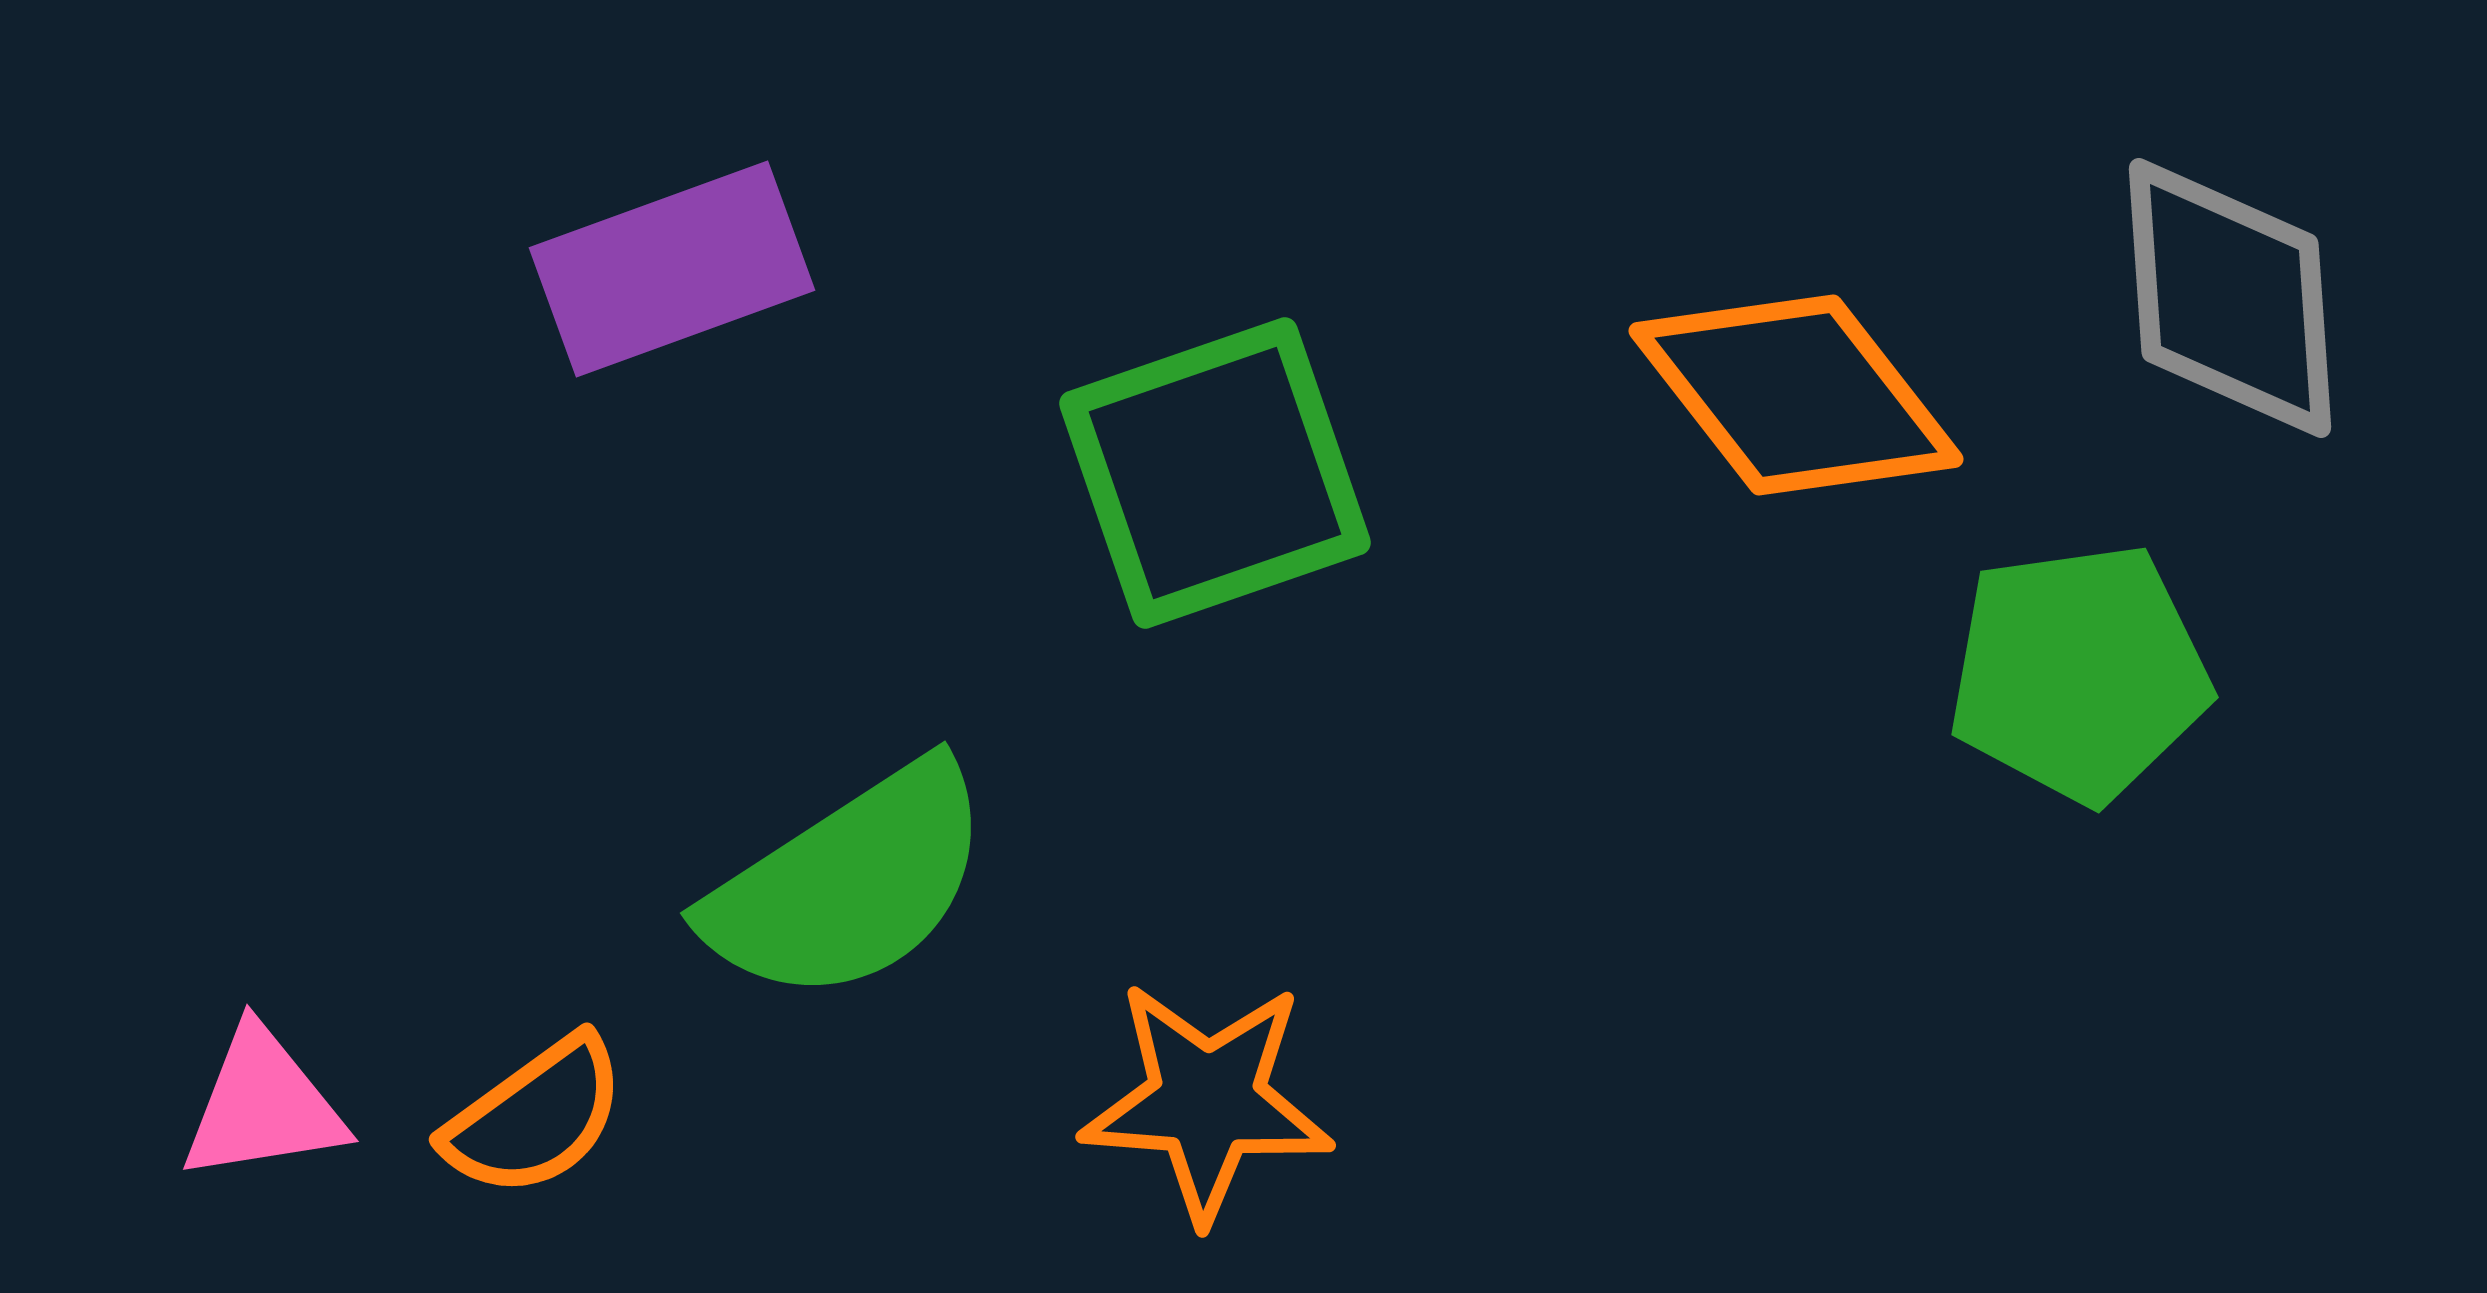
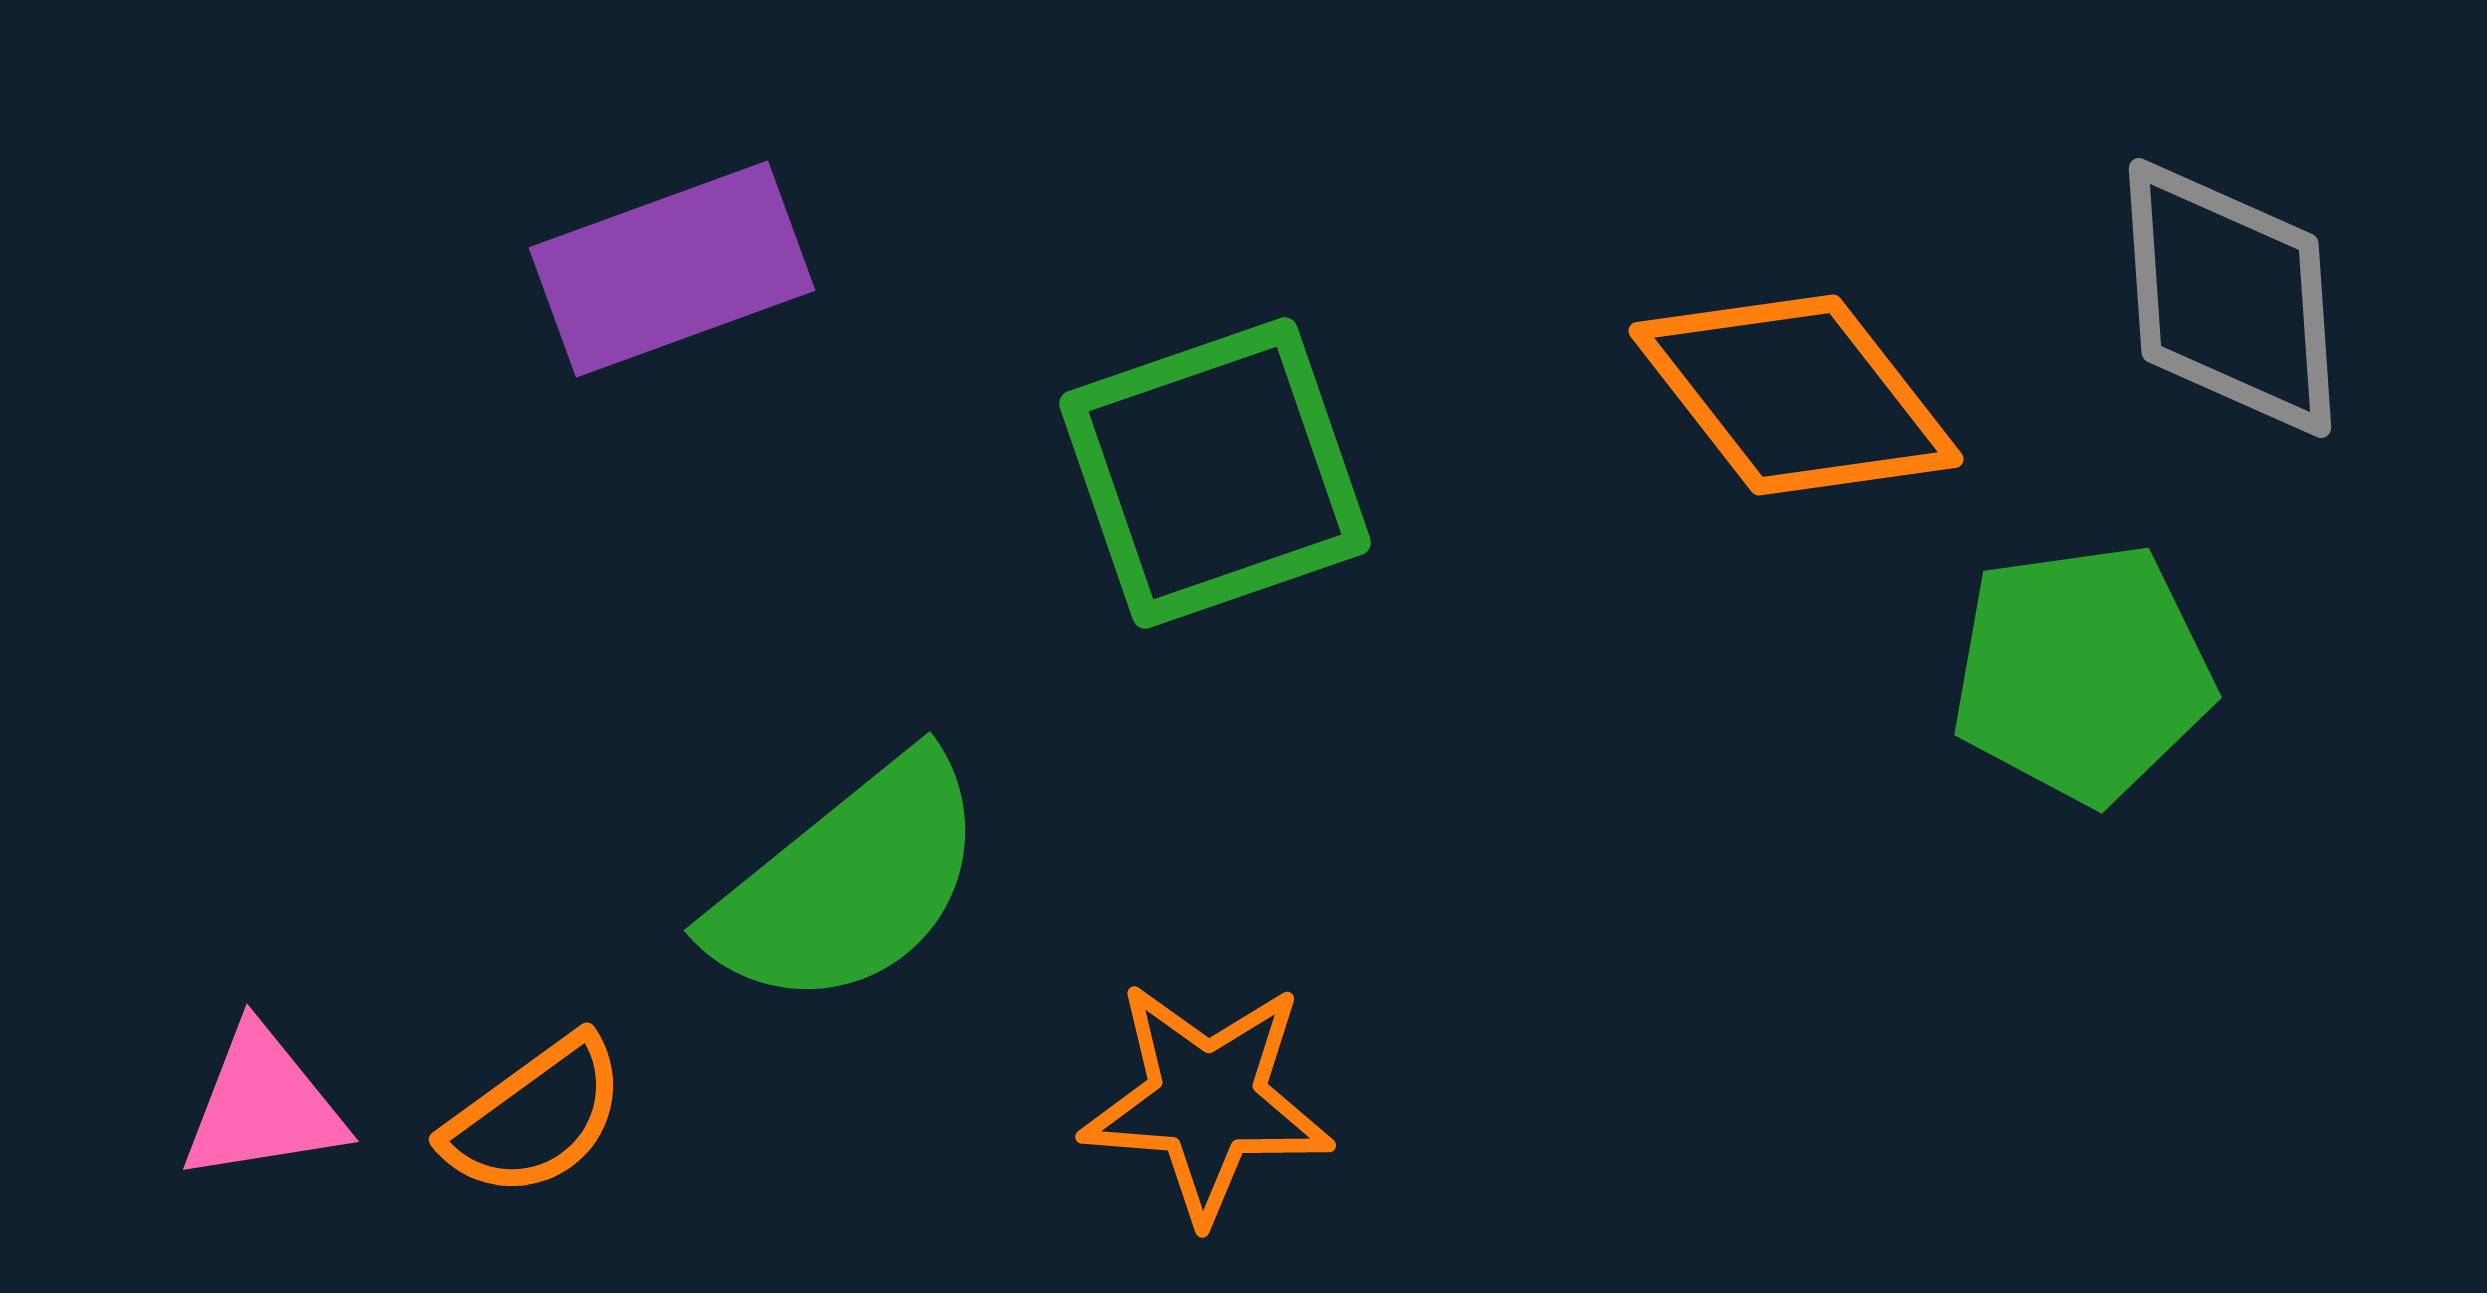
green pentagon: moved 3 px right
green semicircle: rotated 6 degrees counterclockwise
